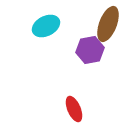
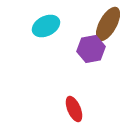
brown ellipse: rotated 8 degrees clockwise
purple hexagon: moved 1 px right, 1 px up
